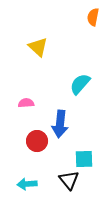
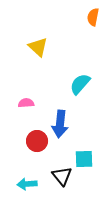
black triangle: moved 7 px left, 4 px up
